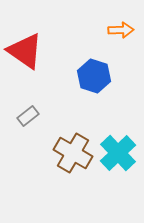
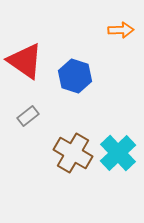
red triangle: moved 10 px down
blue hexagon: moved 19 px left
